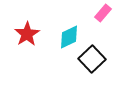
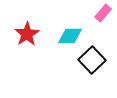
cyan diamond: moved 1 px right, 1 px up; rotated 25 degrees clockwise
black square: moved 1 px down
